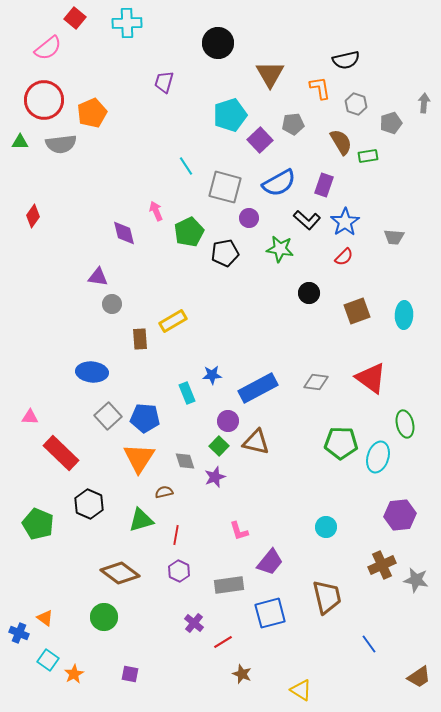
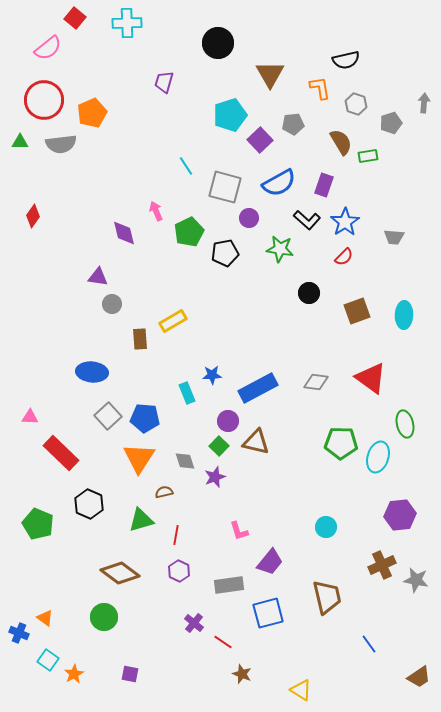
blue square at (270, 613): moved 2 px left
red line at (223, 642): rotated 66 degrees clockwise
